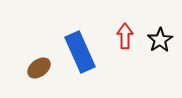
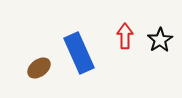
blue rectangle: moved 1 px left, 1 px down
